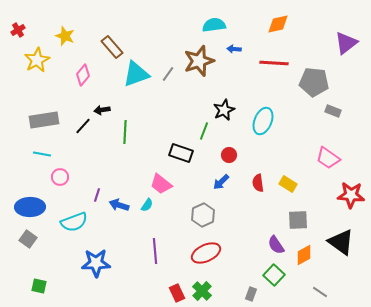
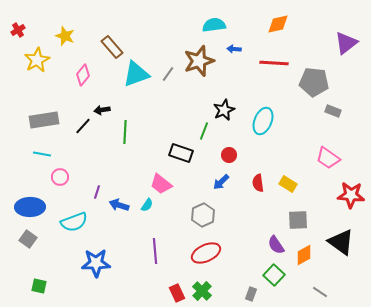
purple line at (97, 195): moved 3 px up
